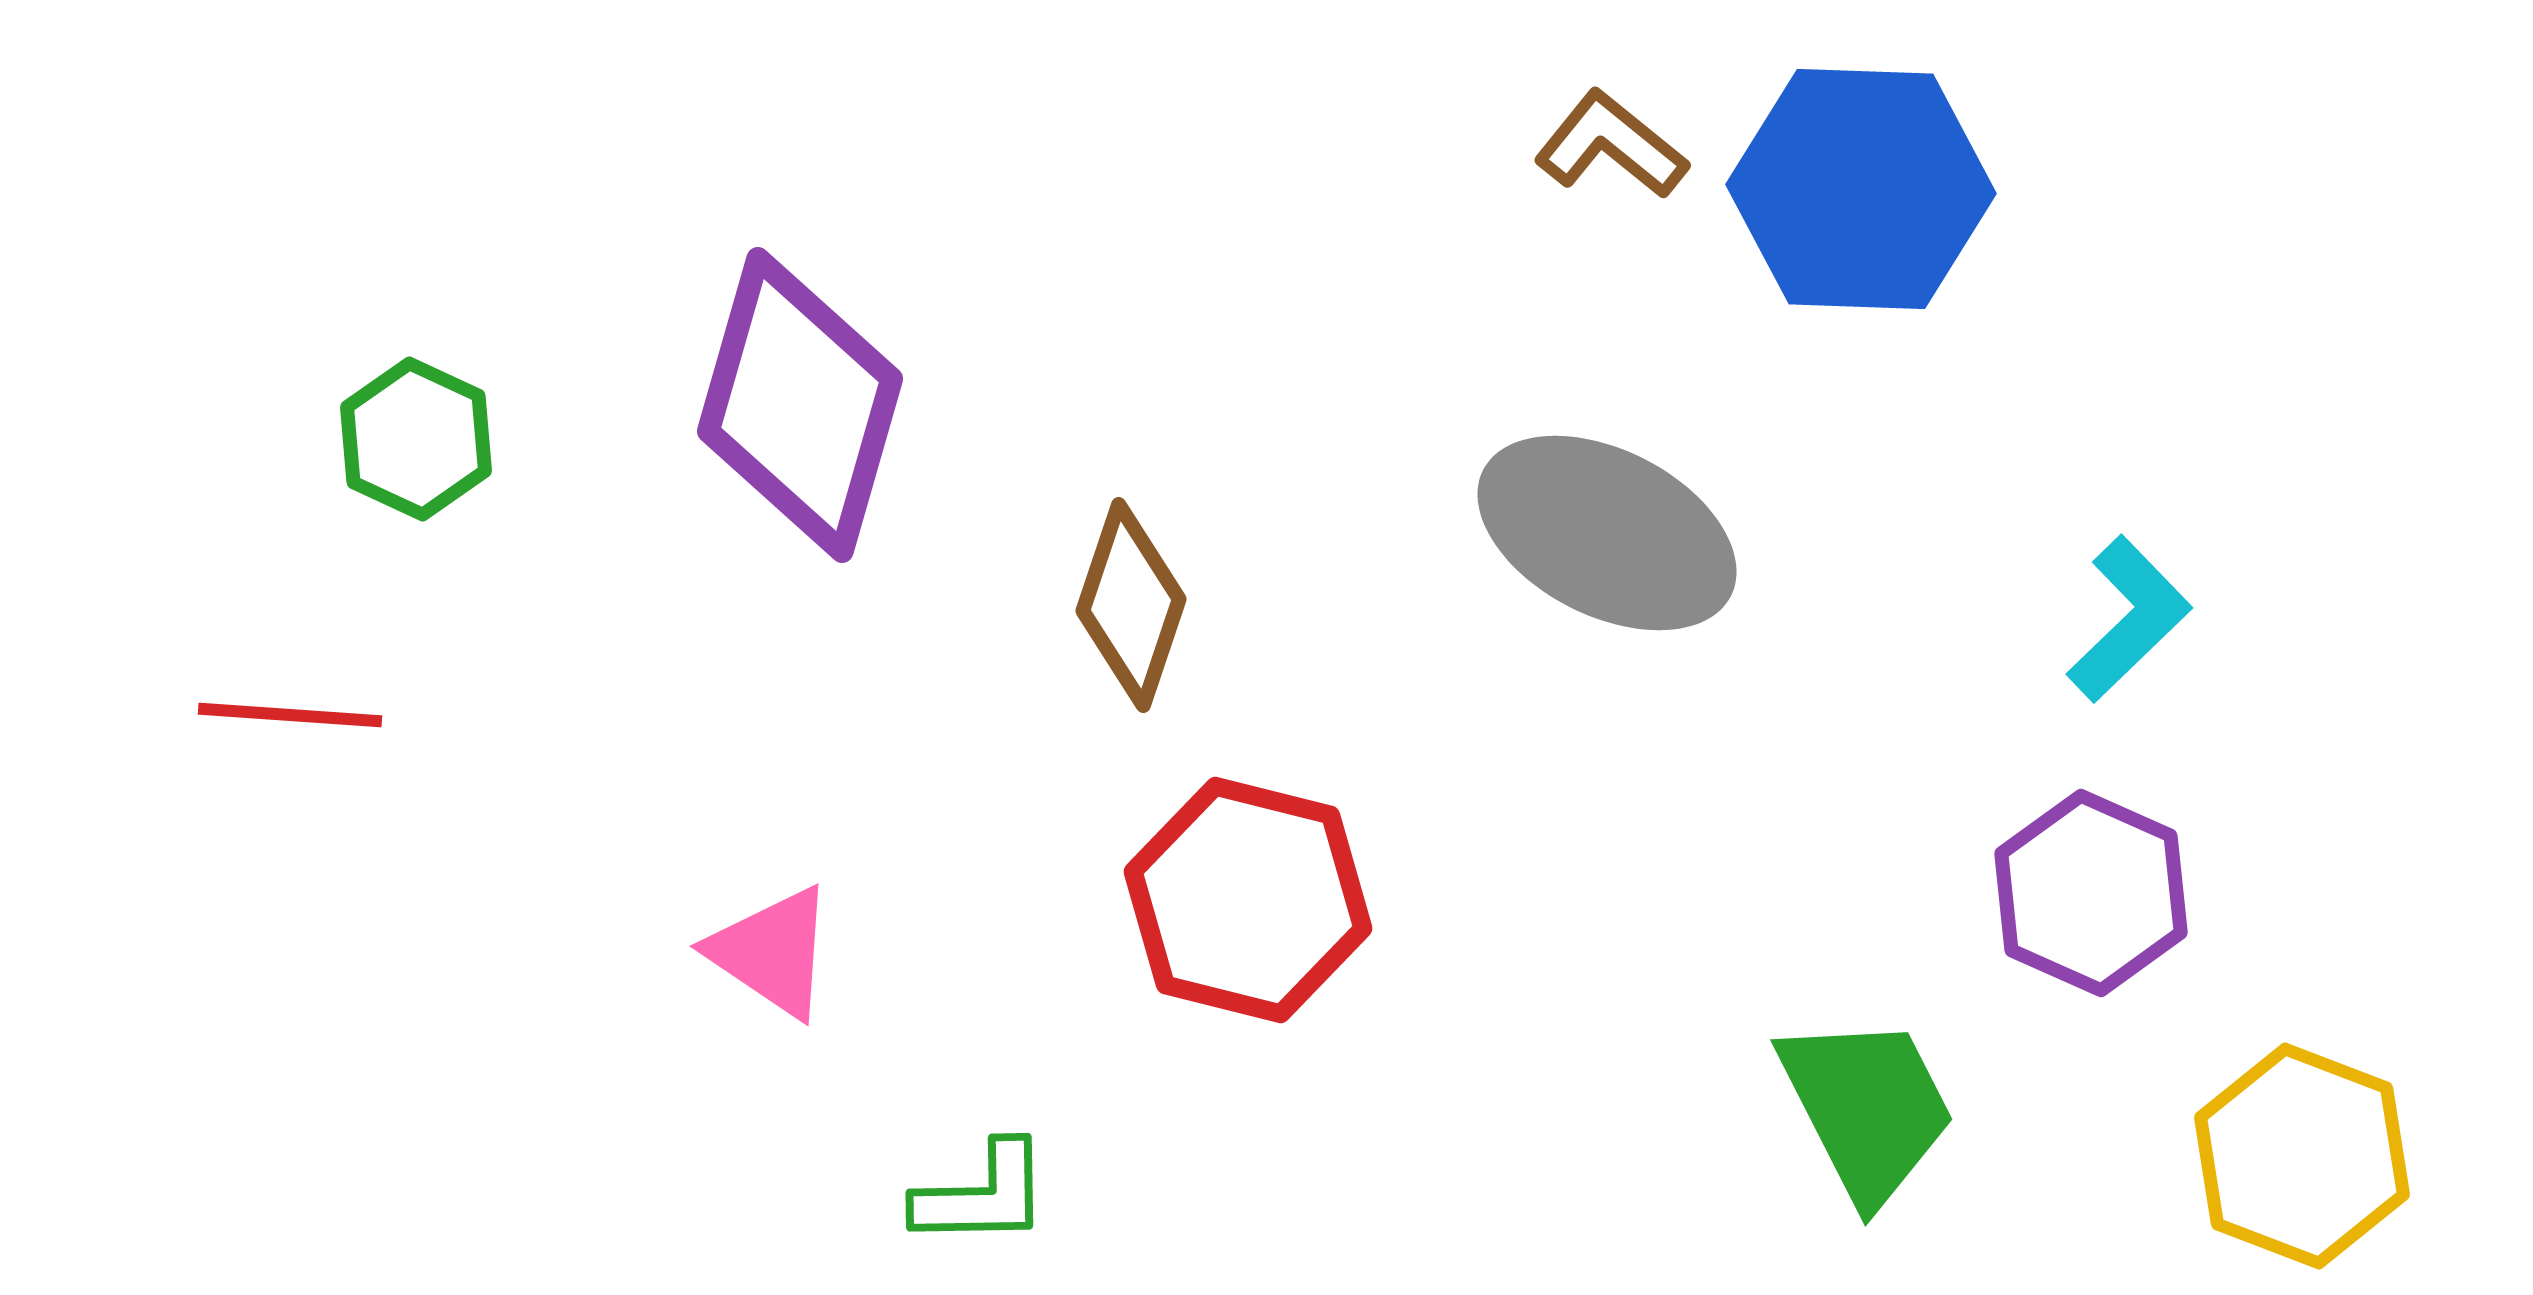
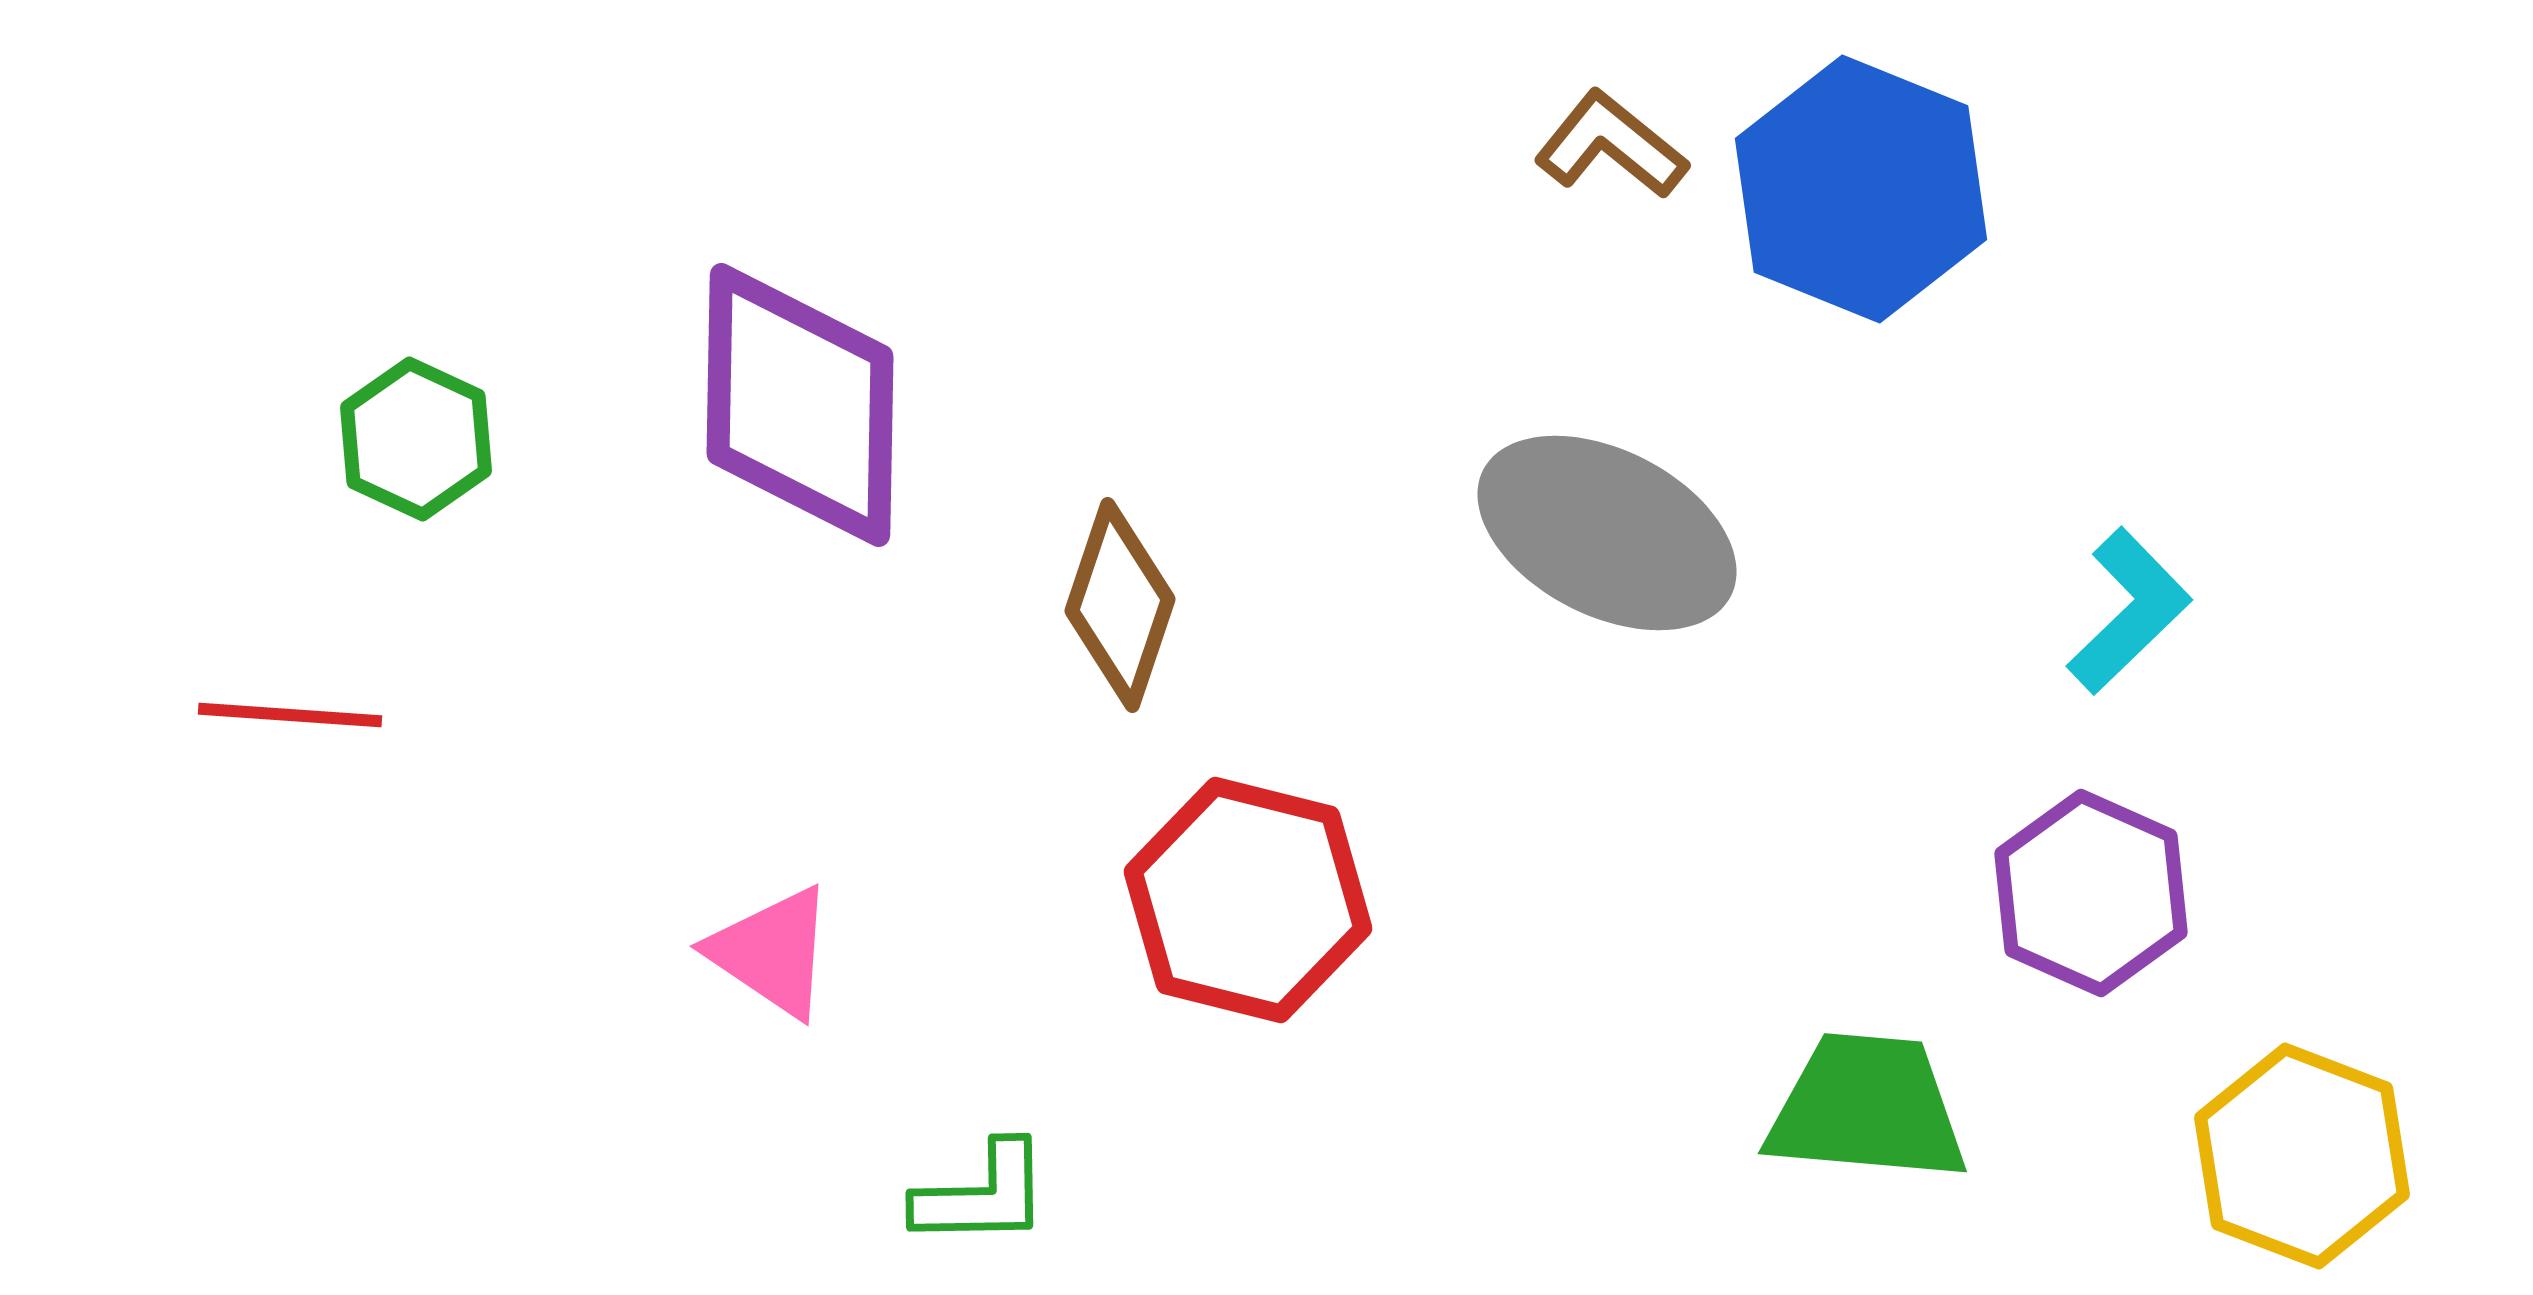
blue hexagon: rotated 20 degrees clockwise
purple diamond: rotated 15 degrees counterclockwise
brown diamond: moved 11 px left
cyan L-shape: moved 8 px up
green trapezoid: rotated 58 degrees counterclockwise
